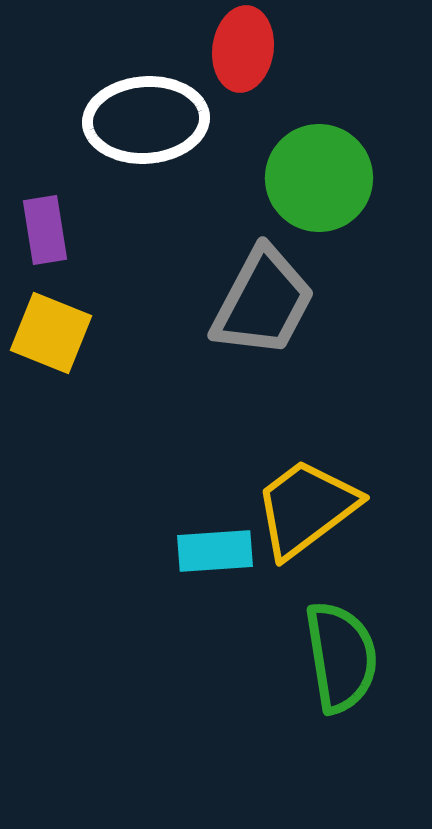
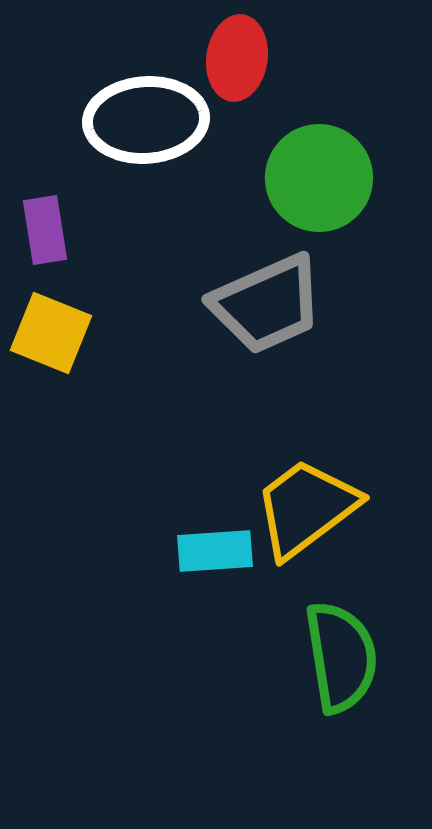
red ellipse: moved 6 px left, 9 px down
gray trapezoid: moved 4 px right, 2 px down; rotated 38 degrees clockwise
